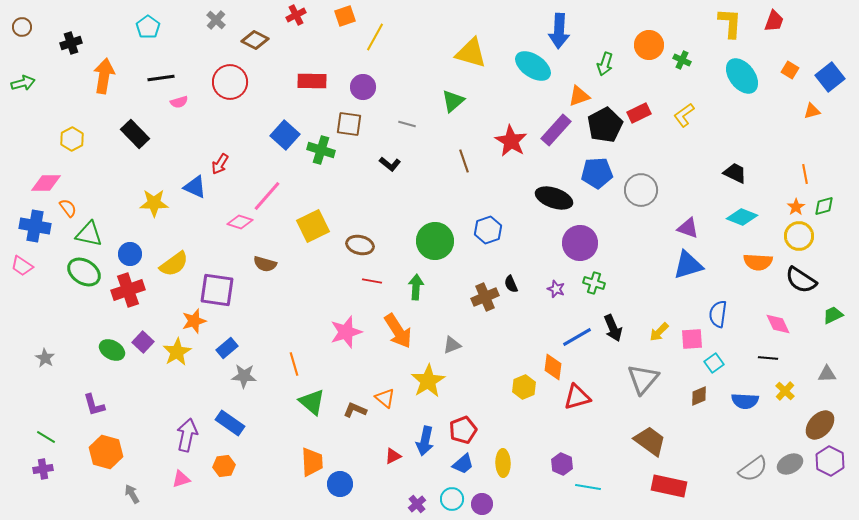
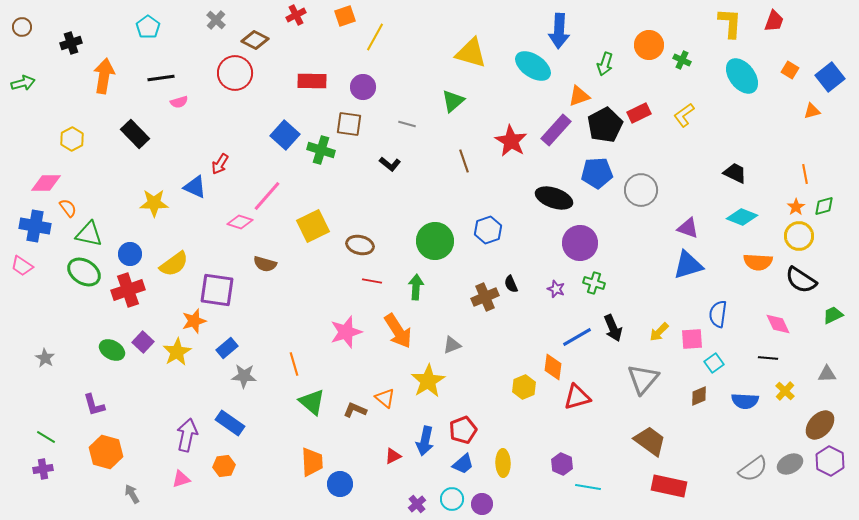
red circle at (230, 82): moved 5 px right, 9 px up
